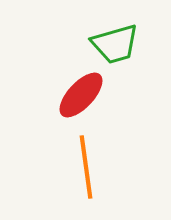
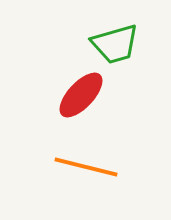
orange line: rotated 68 degrees counterclockwise
